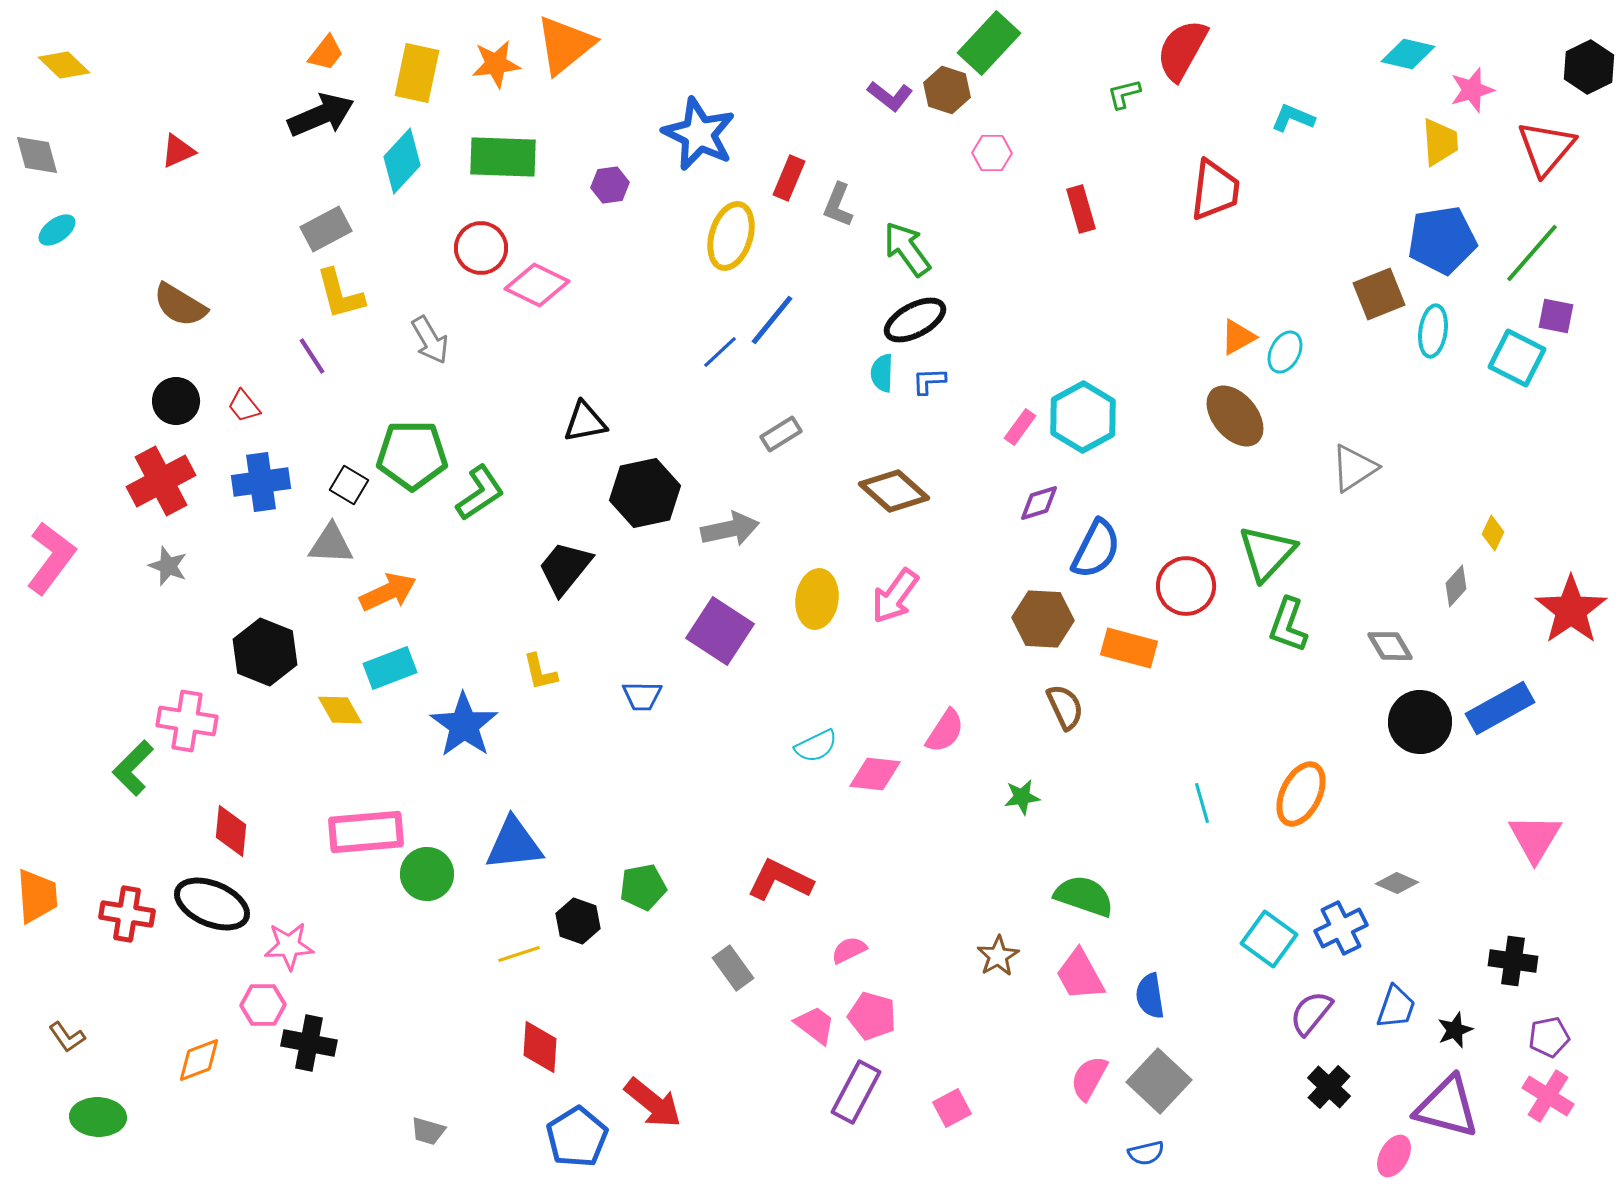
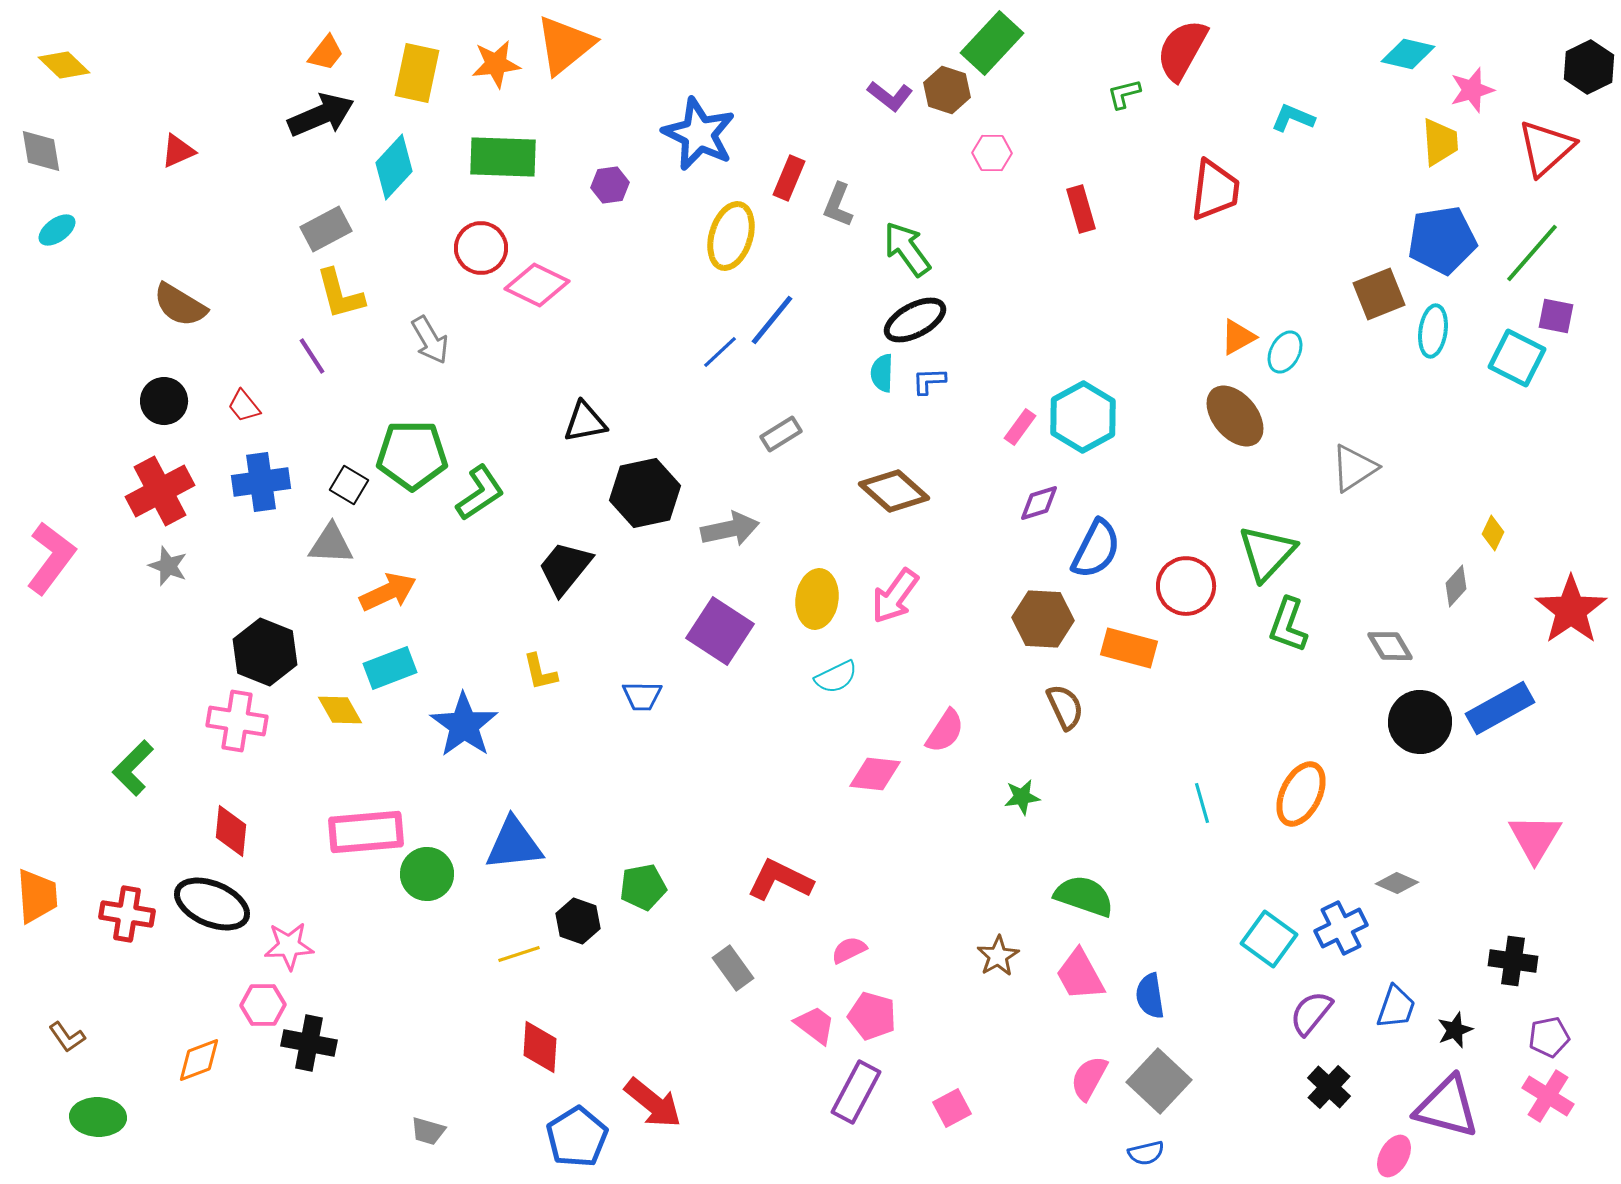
green rectangle at (989, 43): moved 3 px right
red triangle at (1546, 148): rotated 8 degrees clockwise
gray diamond at (37, 155): moved 4 px right, 4 px up; rotated 6 degrees clockwise
cyan diamond at (402, 161): moved 8 px left, 6 px down
black circle at (176, 401): moved 12 px left
red cross at (161, 481): moved 1 px left, 10 px down
pink cross at (187, 721): moved 50 px right
cyan semicircle at (816, 746): moved 20 px right, 69 px up
